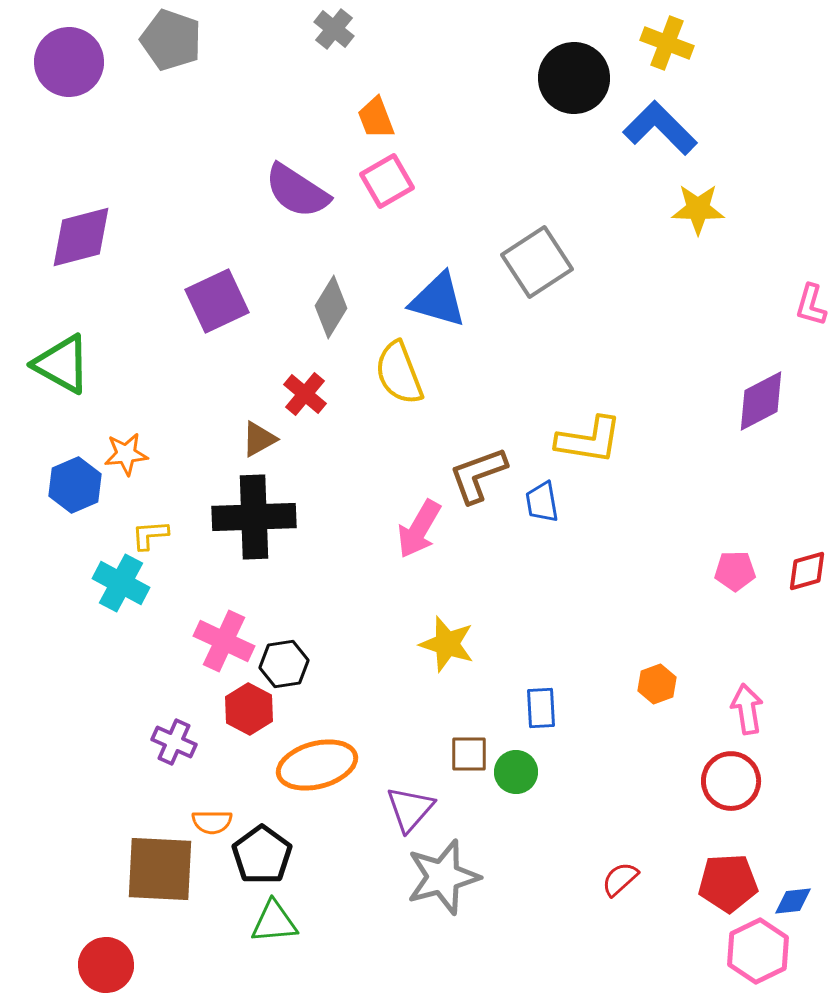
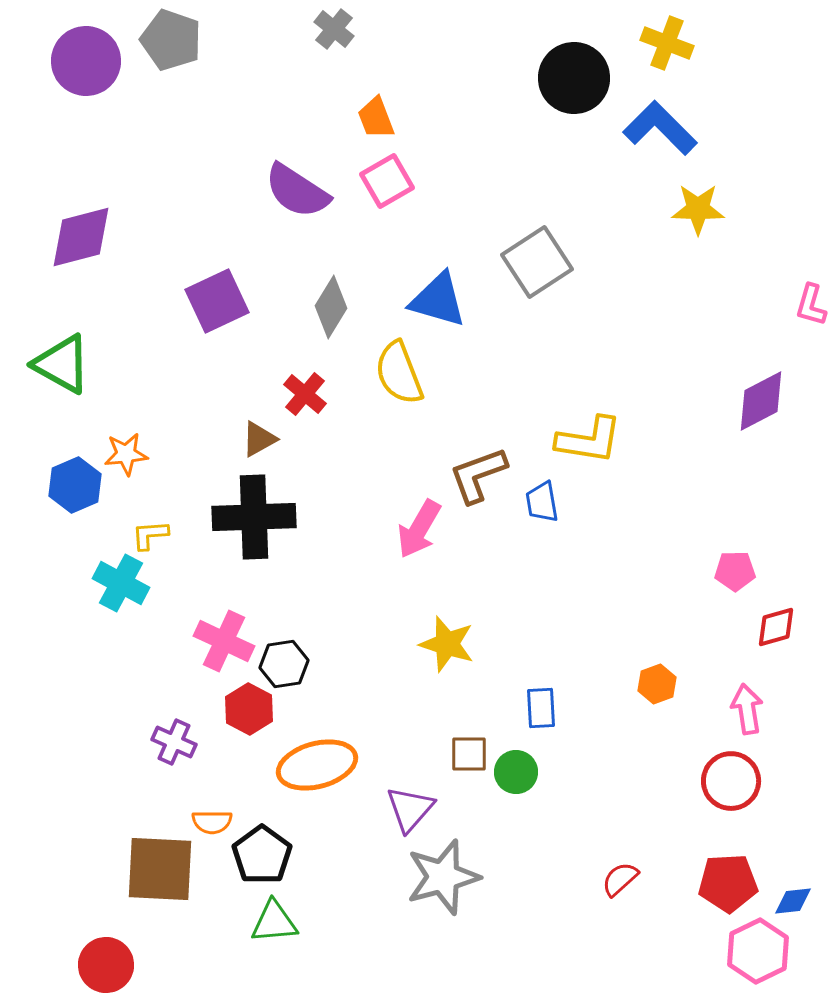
purple circle at (69, 62): moved 17 px right, 1 px up
red diamond at (807, 571): moved 31 px left, 56 px down
